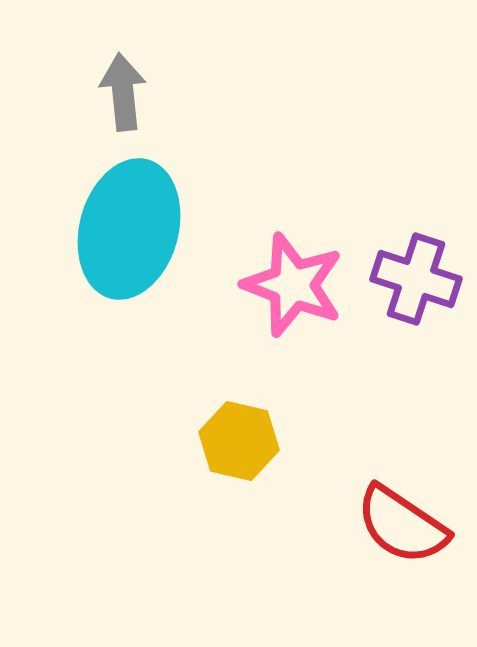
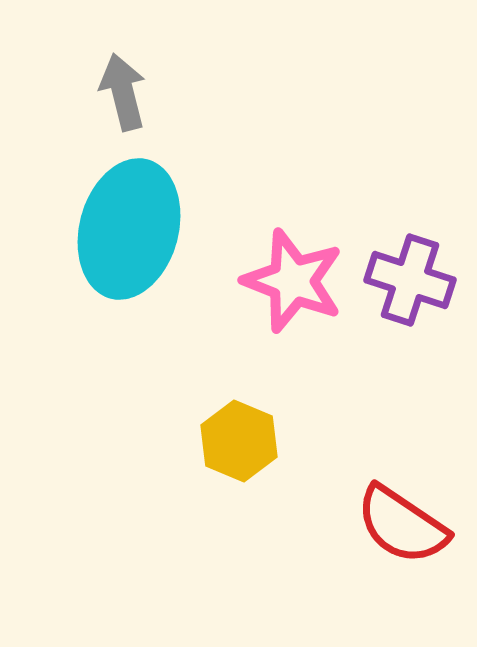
gray arrow: rotated 8 degrees counterclockwise
purple cross: moved 6 px left, 1 px down
pink star: moved 4 px up
yellow hexagon: rotated 10 degrees clockwise
